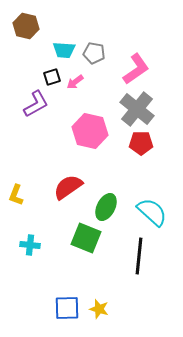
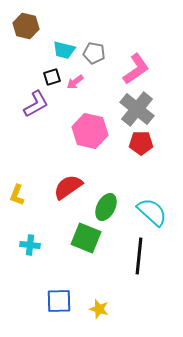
cyan trapezoid: rotated 10 degrees clockwise
yellow L-shape: moved 1 px right
blue square: moved 8 px left, 7 px up
